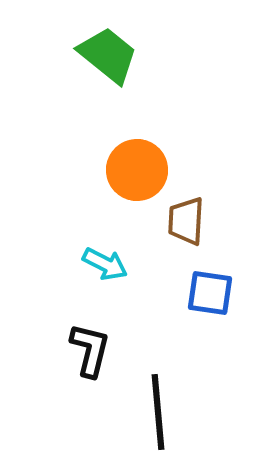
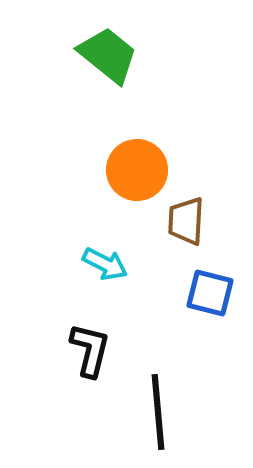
blue square: rotated 6 degrees clockwise
